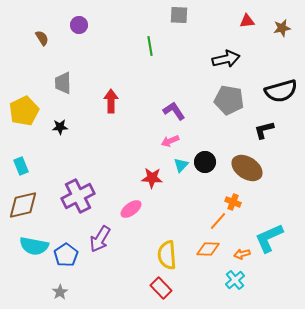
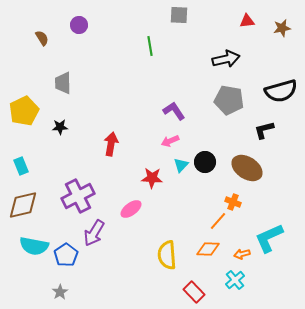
red arrow: moved 43 px down; rotated 10 degrees clockwise
purple arrow: moved 6 px left, 6 px up
red rectangle: moved 33 px right, 4 px down
